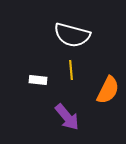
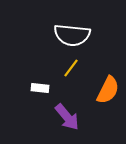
white semicircle: rotated 9 degrees counterclockwise
yellow line: moved 2 px up; rotated 42 degrees clockwise
white rectangle: moved 2 px right, 8 px down
